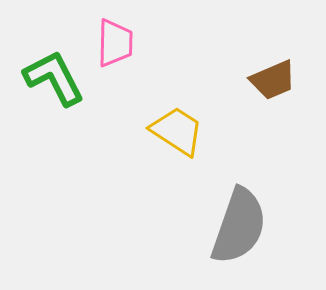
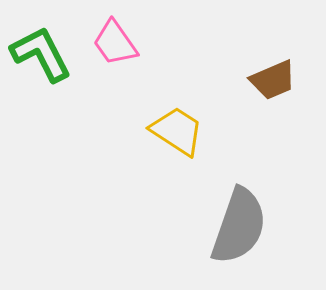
pink trapezoid: rotated 144 degrees clockwise
green L-shape: moved 13 px left, 24 px up
